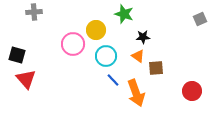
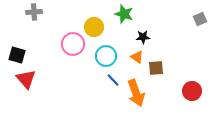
yellow circle: moved 2 px left, 3 px up
orange triangle: moved 1 px left, 1 px down
